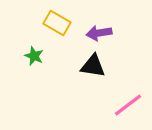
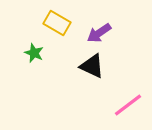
purple arrow: rotated 25 degrees counterclockwise
green star: moved 3 px up
black triangle: moved 1 px left; rotated 16 degrees clockwise
